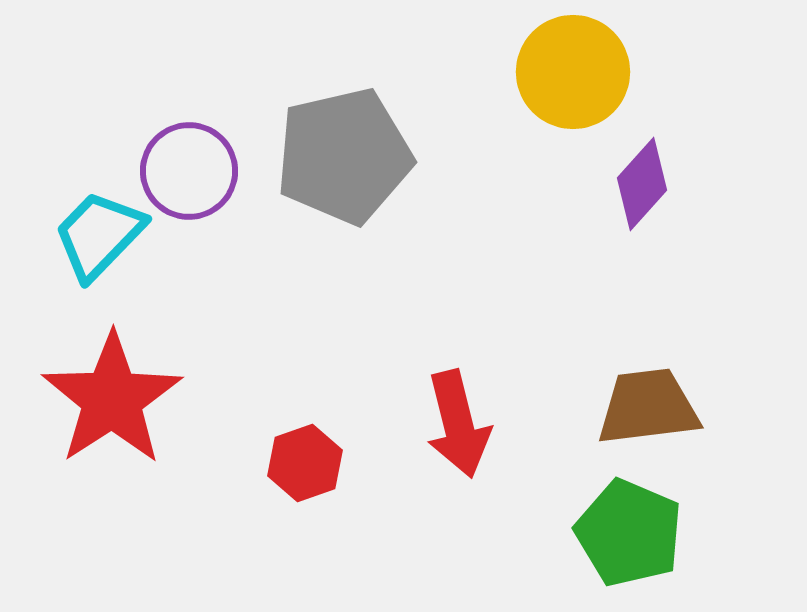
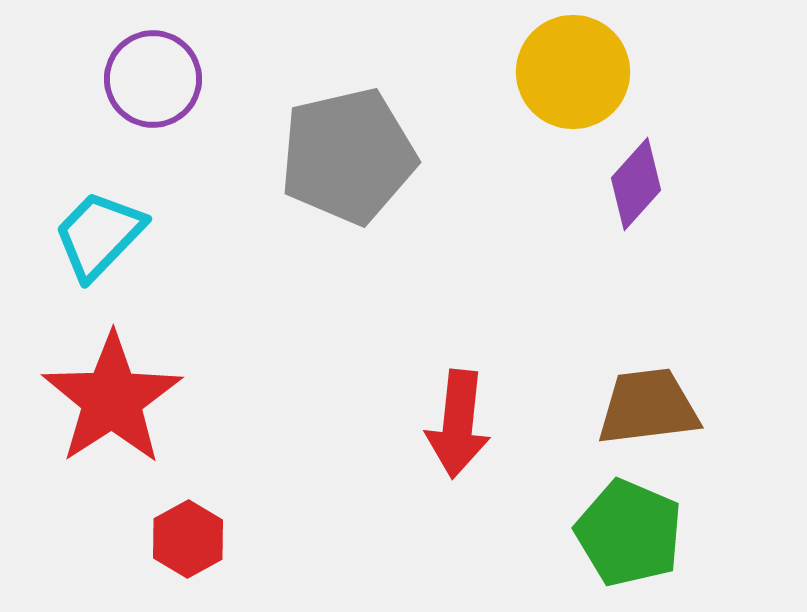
gray pentagon: moved 4 px right
purple circle: moved 36 px left, 92 px up
purple diamond: moved 6 px left
red arrow: rotated 20 degrees clockwise
red hexagon: moved 117 px left, 76 px down; rotated 10 degrees counterclockwise
